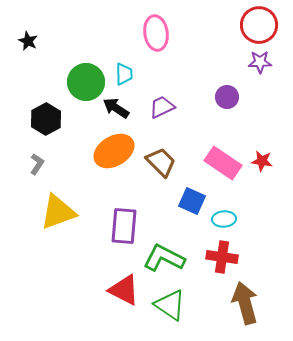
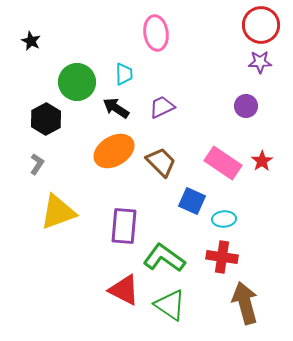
red circle: moved 2 px right
black star: moved 3 px right
green circle: moved 9 px left
purple circle: moved 19 px right, 9 px down
red star: rotated 30 degrees clockwise
green L-shape: rotated 9 degrees clockwise
